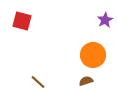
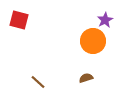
red square: moved 3 px left, 1 px up
orange circle: moved 14 px up
brown semicircle: moved 3 px up
